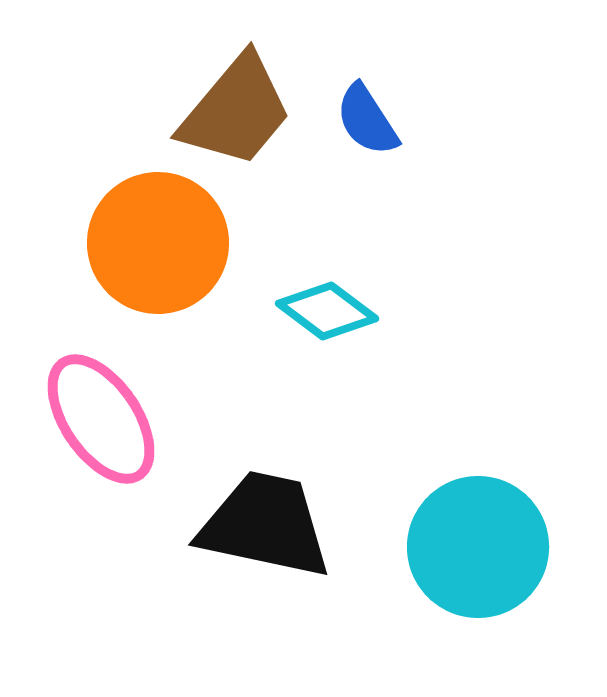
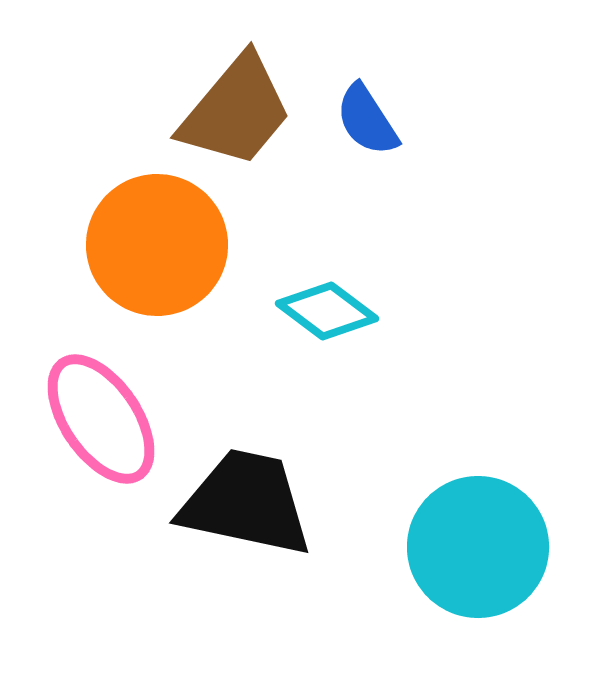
orange circle: moved 1 px left, 2 px down
black trapezoid: moved 19 px left, 22 px up
